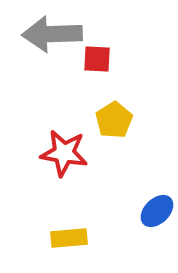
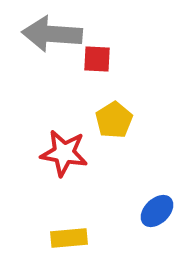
gray arrow: rotated 6 degrees clockwise
